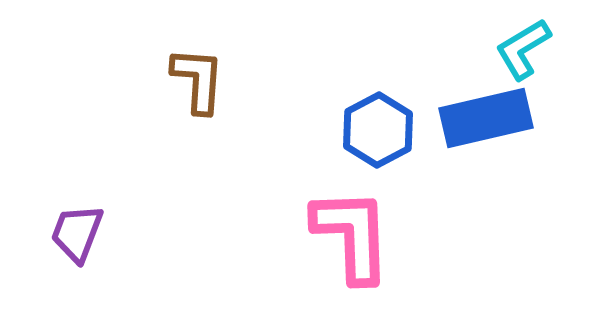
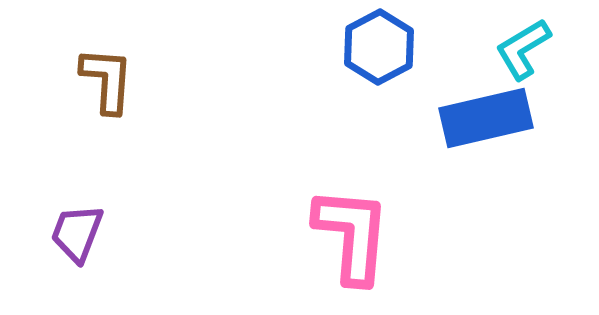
brown L-shape: moved 91 px left
blue hexagon: moved 1 px right, 83 px up
pink L-shape: rotated 7 degrees clockwise
